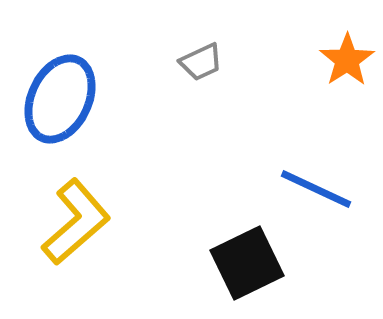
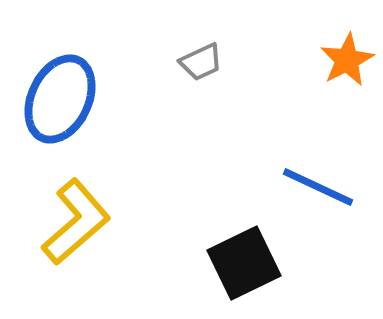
orange star: rotated 6 degrees clockwise
blue line: moved 2 px right, 2 px up
black square: moved 3 px left
